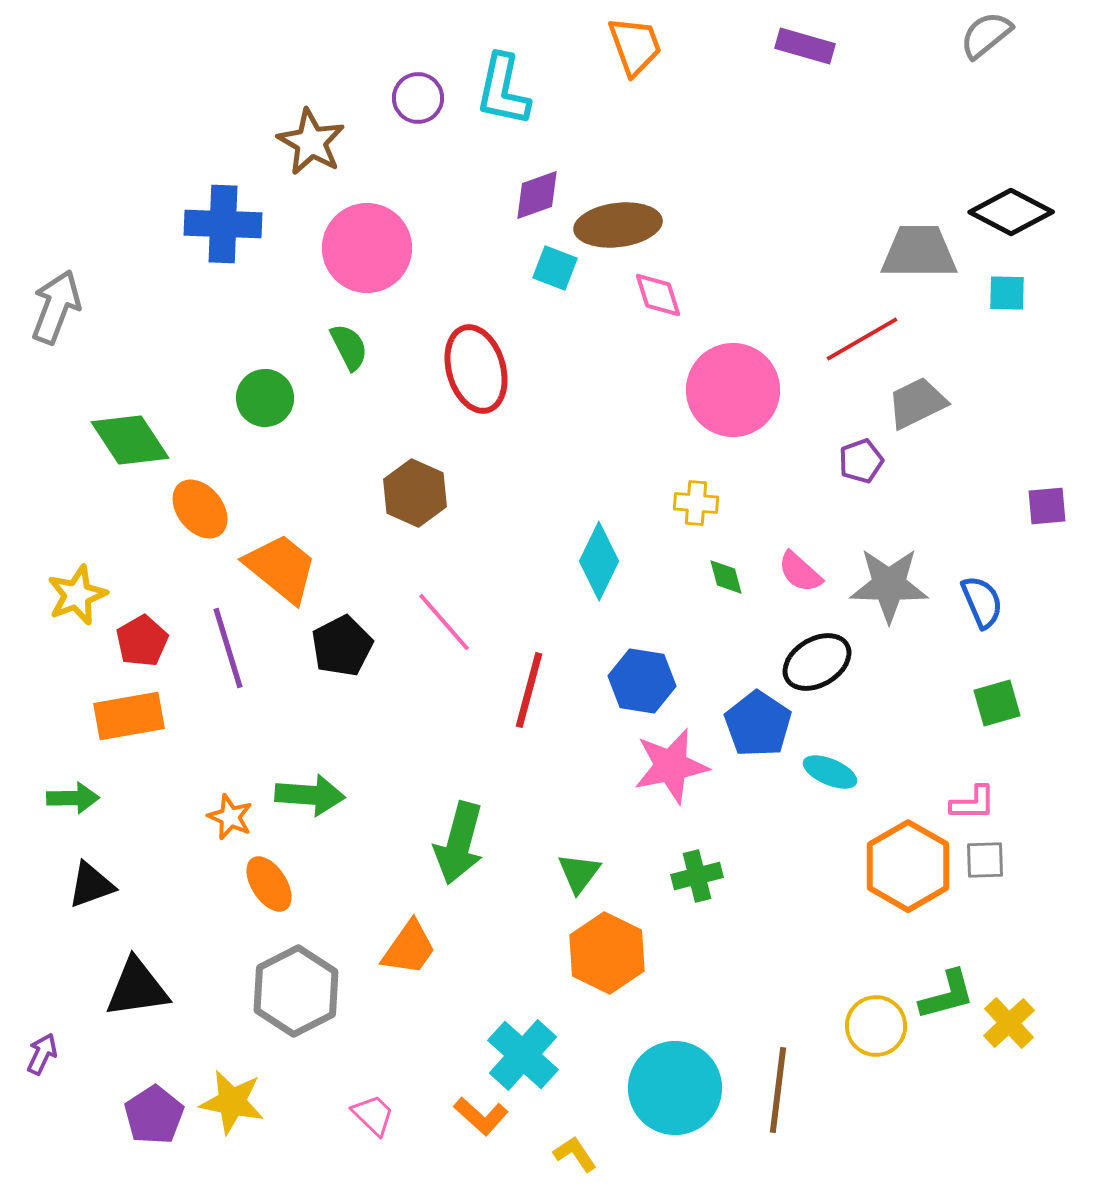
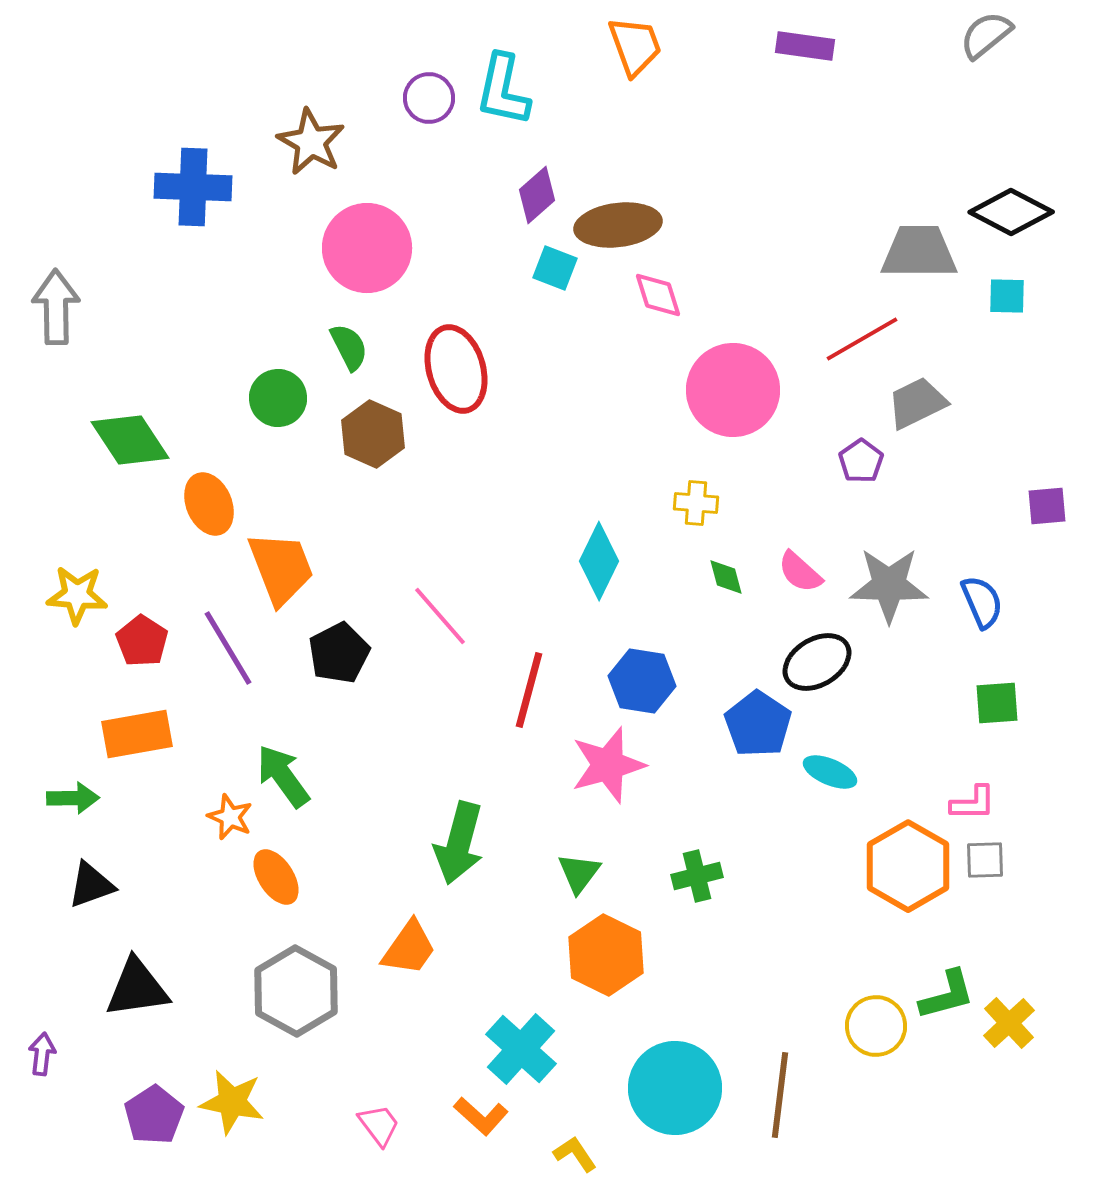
purple rectangle at (805, 46): rotated 8 degrees counterclockwise
purple circle at (418, 98): moved 11 px right
purple diamond at (537, 195): rotated 22 degrees counterclockwise
blue cross at (223, 224): moved 30 px left, 37 px up
cyan square at (1007, 293): moved 3 px down
gray arrow at (56, 307): rotated 22 degrees counterclockwise
red ellipse at (476, 369): moved 20 px left
green circle at (265, 398): moved 13 px right
purple pentagon at (861, 461): rotated 15 degrees counterclockwise
brown hexagon at (415, 493): moved 42 px left, 59 px up
orange ellipse at (200, 509): moved 9 px right, 5 px up; rotated 16 degrees clockwise
orange trapezoid at (281, 568): rotated 30 degrees clockwise
yellow star at (77, 595): rotated 26 degrees clockwise
pink line at (444, 622): moved 4 px left, 6 px up
red pentagon at (142, 641): rotated 9 degrees counterclockwise
black pentagon at (342, 646): moved 3 px left, 7 px down
purple line at (228, 648): rotated 14 degrees counterclockwise
green square at (997, 703): rotated 12 degrees clockwise
orange rectangle at (129, 716): moved 8 px right, 18 px down
pink star at (671, 766): moved 63 px left, 1 px up; rotated 4 degrees counterclockwise
green arrow at (310, 795): moved 27 px left, 19 px up; rotated 130 degrees counterclockwise
orange ellipse at (269, 884): moved 7 px right, 7 px up
orange hexagon at (607, 953): moved 1 px left, 2 px down
gray hexagon at (296, 991): rotated 4 degrees counterclockwise
purple arrow at (42, 1054): rotated 18 degrees counterclockwise
cyan cross at (523, 1055): moved 2 px left, 6 px up
brown line at (778, 1090): moved 2 px right, 5 px down
pink trapezoid at (373, 1115): moved 6 px right, 10 px down; rotated 9 degrees clockwise
